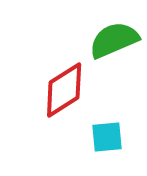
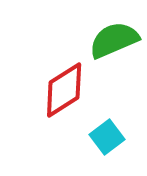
cyan square: rotated 32 degrees counterclockwise
